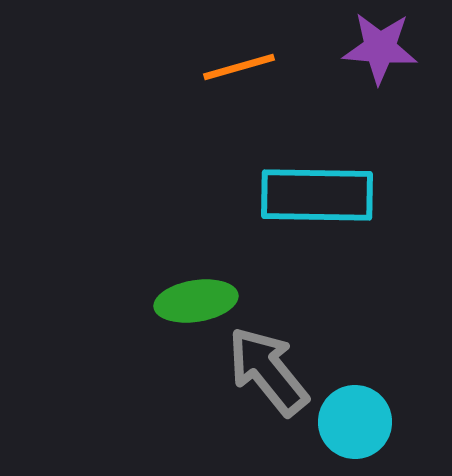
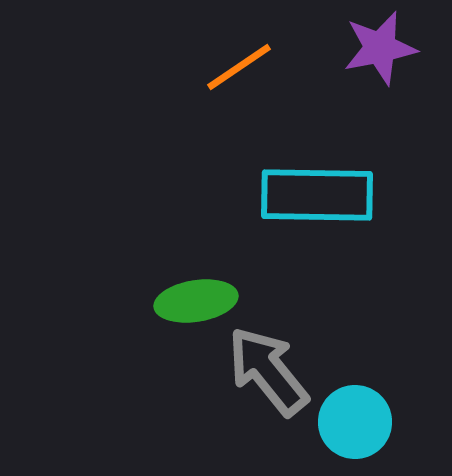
purple star: rotated 16 degrees counterclockwise
orange line: rotated 18 degrees counterclockwise
